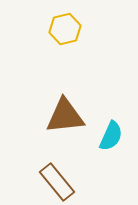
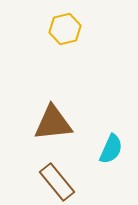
brown triangle: moved 12 px left, 7 px down
cyan semicircle: moved 13 px down
